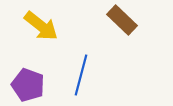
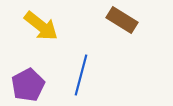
brown rectangle: rotated 12 degrees counterclockwise
purple pentagon: rotated 24 degrees clockwise
